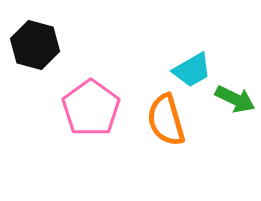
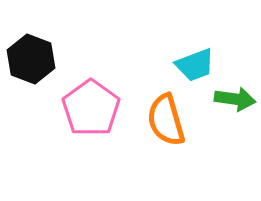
black hexagon: moved 4 px left, 14 px down; rotated 6 degrees clockwise
cyan trapezoid: moved 3 px right, 5 px up; rotated 9 degrees clockwise
green arrow: rotated 18 degrees counterclockwise
